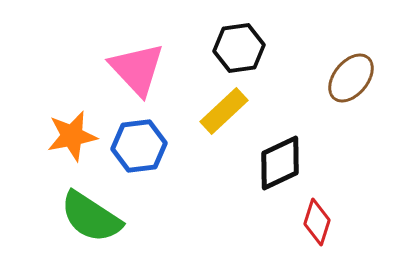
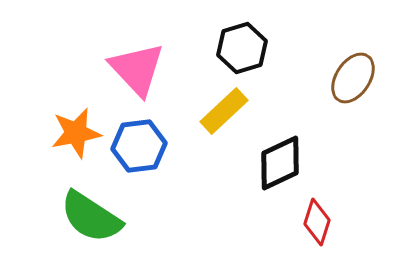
black hexagon: moved 3 px right; rotated 9 degrees counterclockwise
brown ellipse: moved 2 px right; rotated 6 degrees counterclockwise
orange star: moved 4 px right, 3 px up
